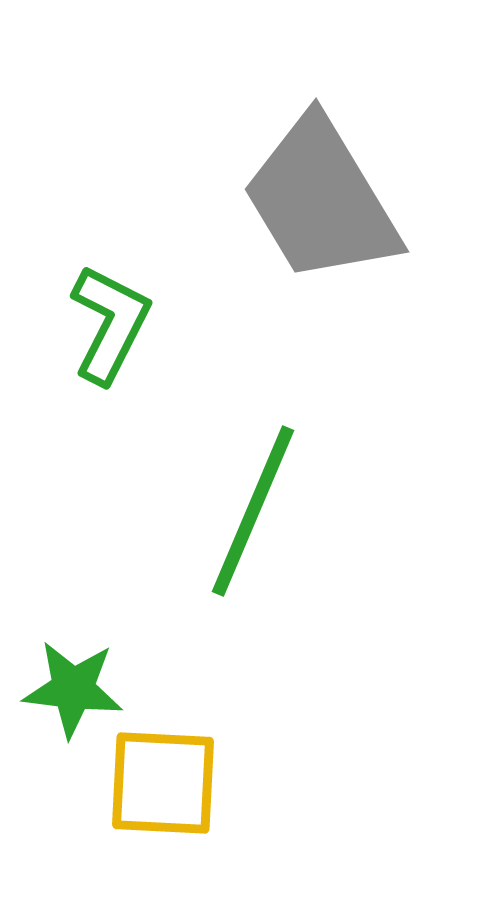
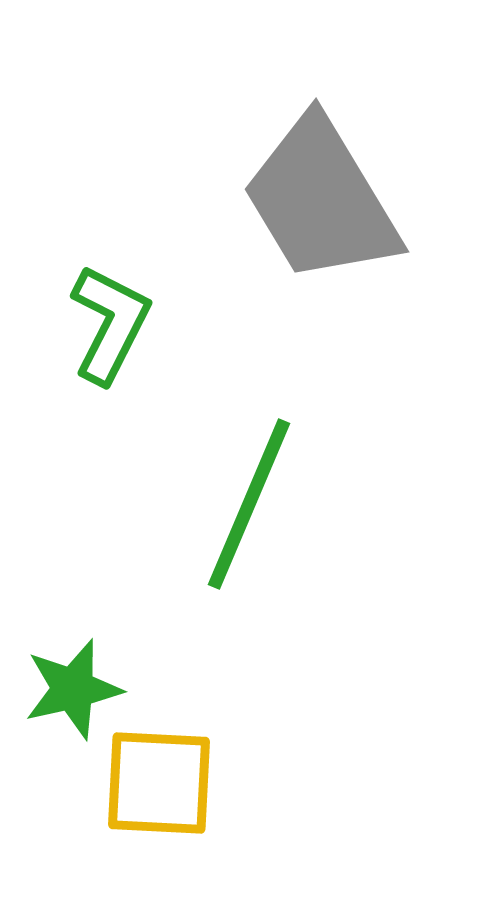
green line: moved 4 px left, 7 px up
green star: rotated 20 degrees counterclockwise
yellow square: moved 4 px left
